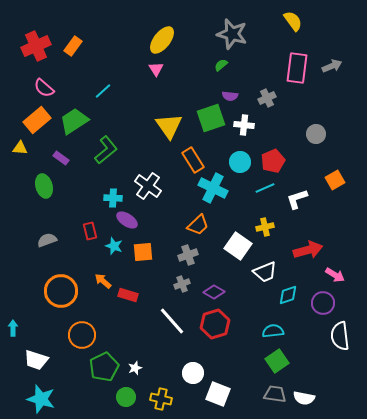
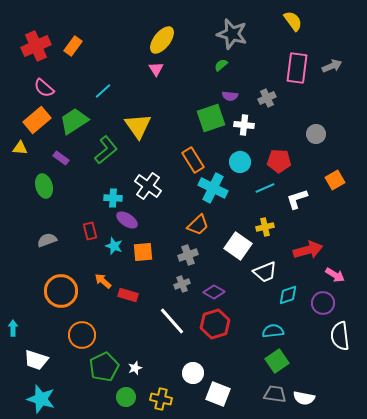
yellow triangle at (169, 126): moved 31 px left
red pentagon at (273, 161): moved 6 px right; rotated 25 degrees clockwise
